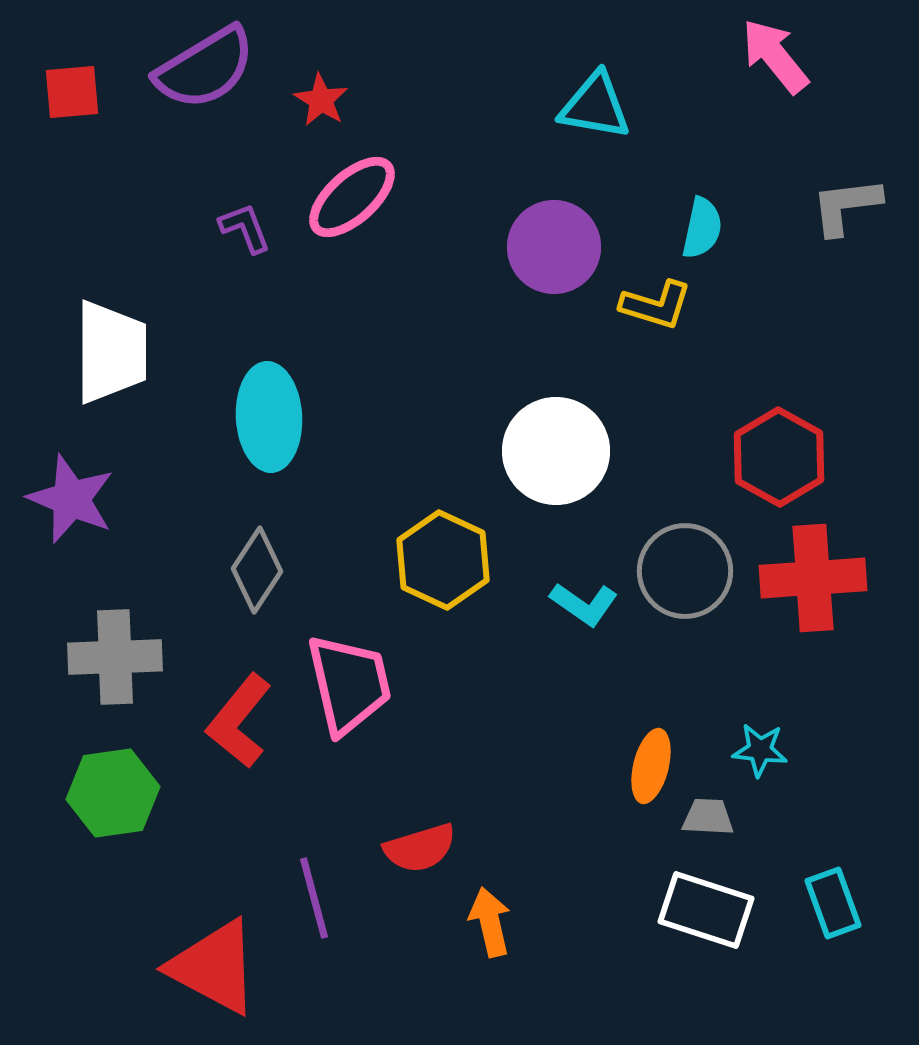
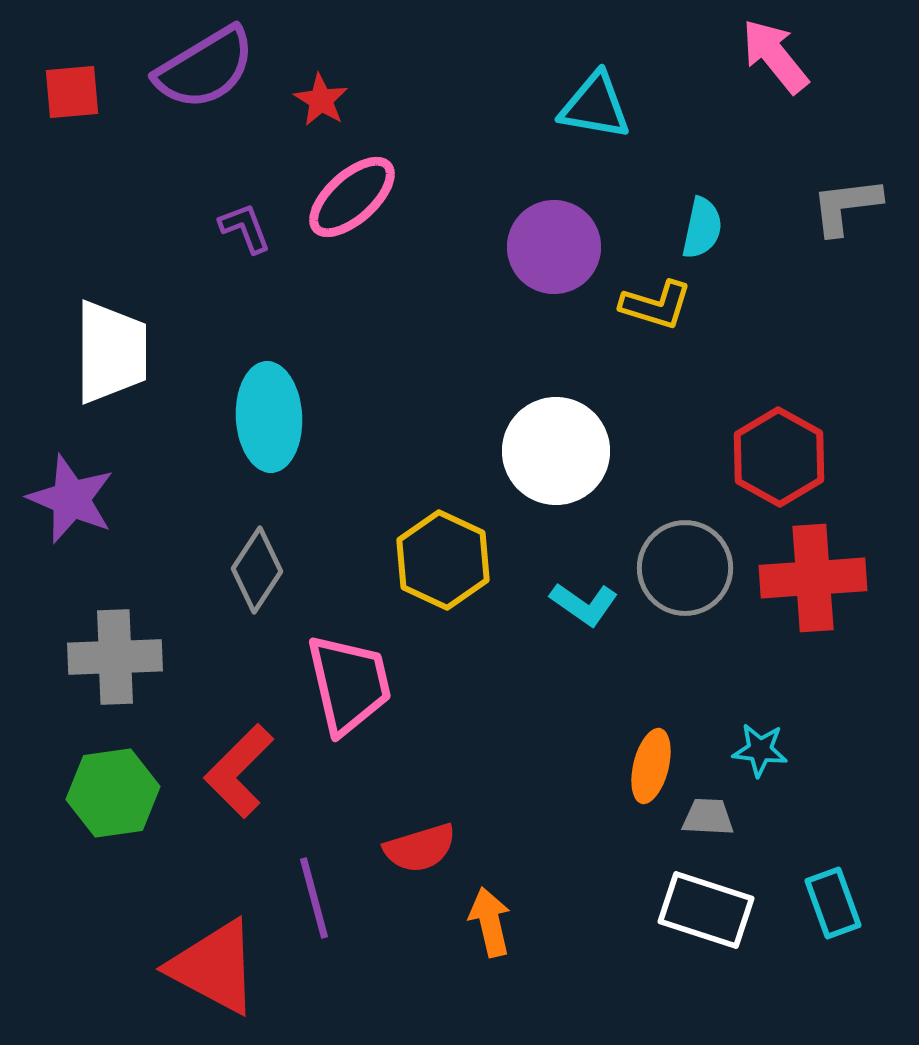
gray circle: moved 3 px up
red L-shape: moved 50 px down; rotated 6 degrees clockwise
